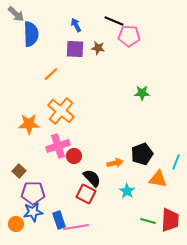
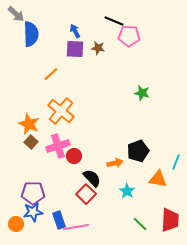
blue arrow: moved 1 px left, 6 px down
green star: rotated 14 degrees clockwise
orange star: rotated 25 degrees clockwise
black pentagon: moved 4 px left, 3 px up
brown square: moved 12 px right, 29 px up
red square: rotated 18 degrees clockwise
green line: moved 8 px left, 3 px down; rotated 28 degrees clockwise
